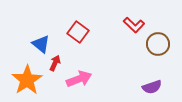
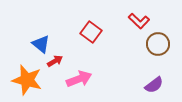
red L-shape: moved 5 px right, 4 px up
red square: moved 13 px right
red arrow: moved 2 px up; rotated 35 degrees clockwise
orange star: rotated 24 degrees counterclockwise
purple semicircle: moved 2 px right, 2 px up; rotated 18 degrees counterclockwise
